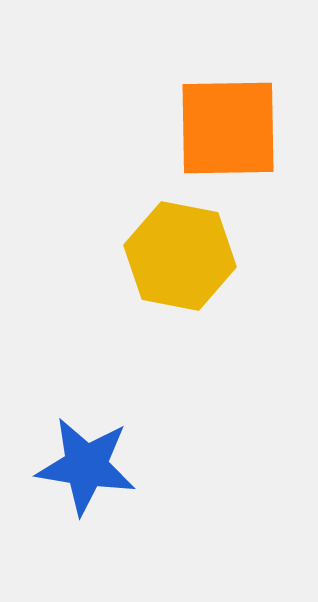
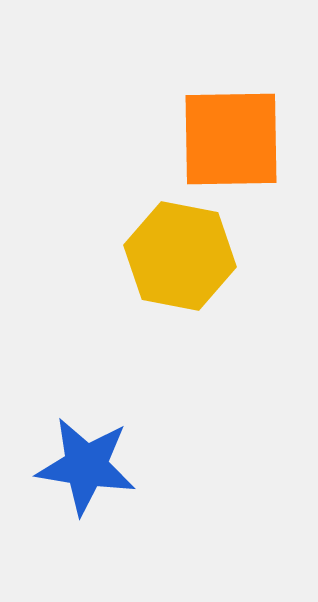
orange square: moved 3 px right, 11 px down
